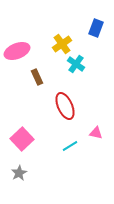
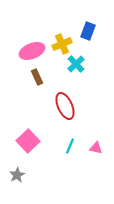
blue rectangle: moved 8 px left, 3 px down
yellow cross: rotated 12 degrees clockwise
pink ellipse: moved 15 px right
cyan cross: rotated 12 degrees clockwise
pink triangle: moved 15 px down
pink square: moved 6 px right, 2 px down
cyan line: rotated 35 degrees counterclockwise
gray star: moved 2 px left, 2 px down
